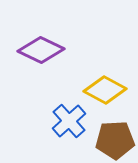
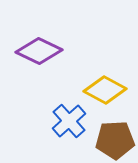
purple diamond: moved 2 px left, 1 px down
